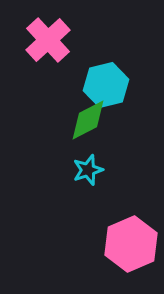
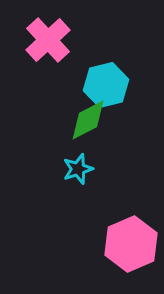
cyan star: moved 10 px left, 1 px up
